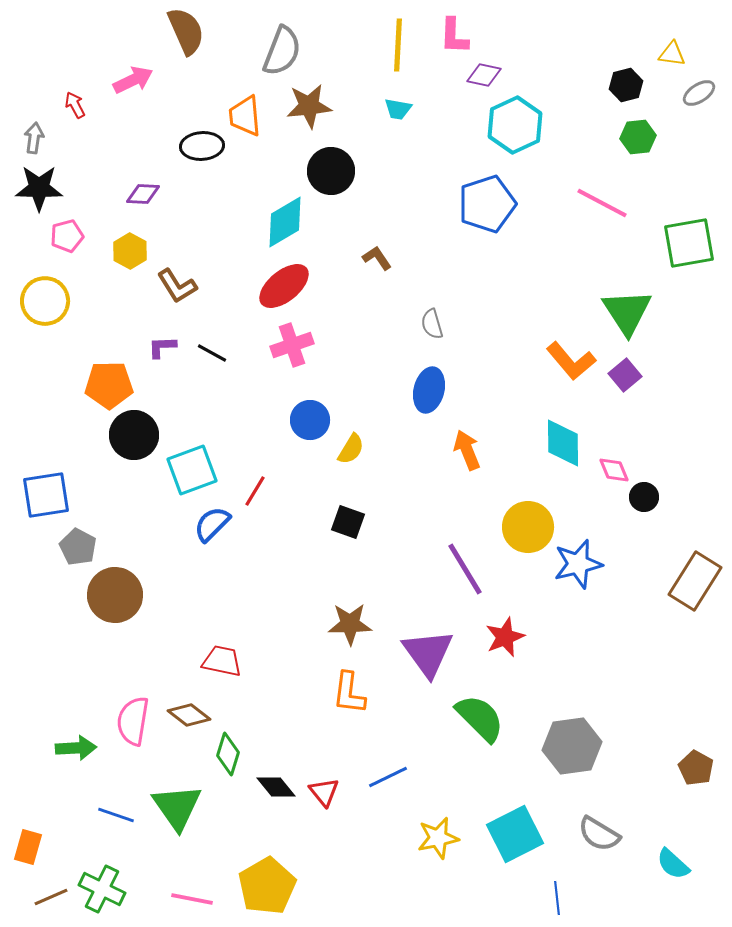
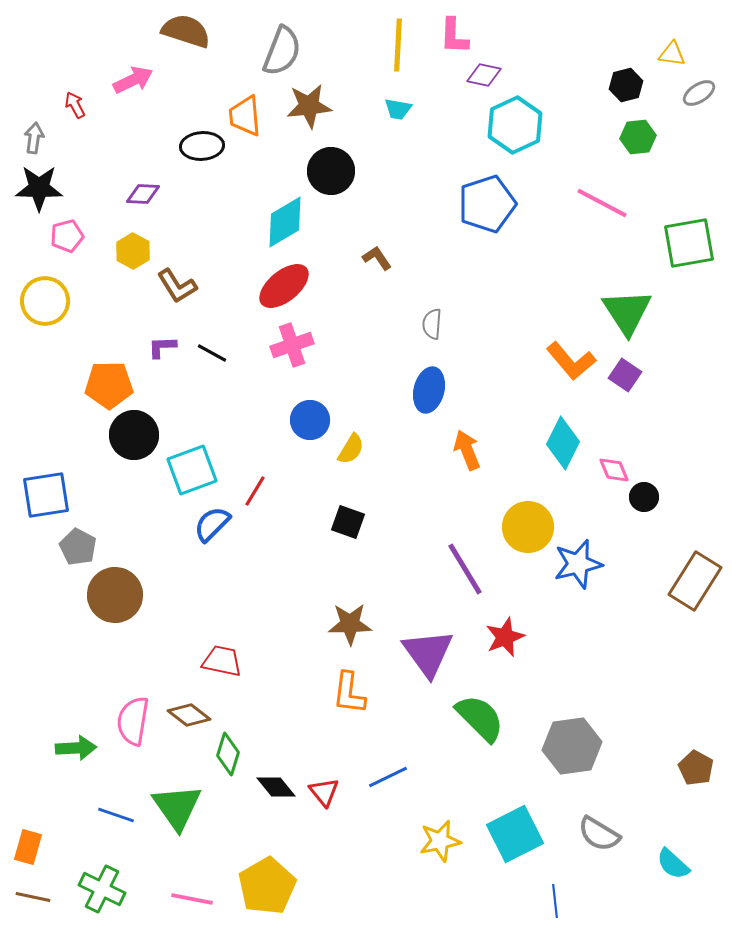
brown semicircle at (186, 31): rotated 48 degrees counterclockwise
yellow hexagon at (130, 251): moved 3 px right
gray semicircle at (432, 324): rotated 20 degrees clockwise
purple square at (625, 375): rotated 16 degrees counterclockwise
cyan diamond at (563, 443): rotated 27 degrees clockwise
yellow star at (438, 838): moved 2 px right, 3 px down
brown line at (51, 897): moved 18 px left; rotated 36 degrees clockwise
blue line at (557, 898): moved 2 px left, 3 px down
